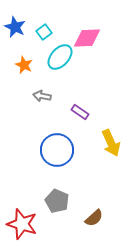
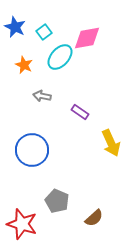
pink diamond: rotated 8 degrees counterclockwise
blue circle: moved 25 px left
